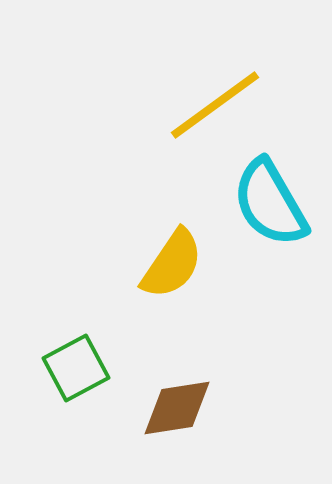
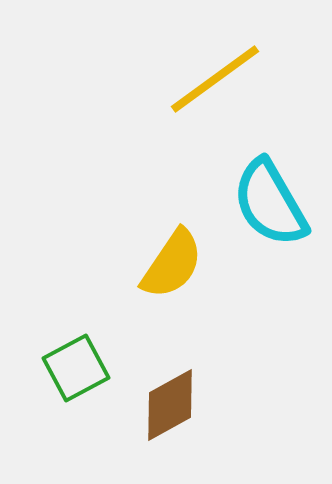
yellow line: moved 26 px up
brown diamond: moved 7 px left, 3 px up; rotated 20 degrees counterclockwise
